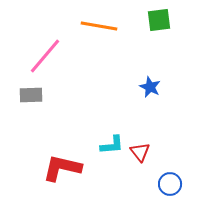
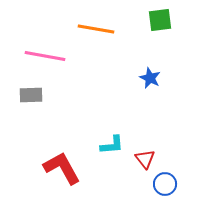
green square: moved 1 px right
orange line: moved 3 px left, 3 px down
pink line: rotated 60 degrees clockwise
blue star: moved 9 px up
red triangle: moved 5 px right, 7 px down
red L-shape: rotated 48 degrees clockwise
blue circle: moved 5 px left
